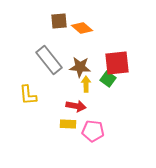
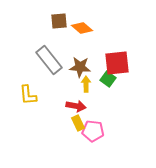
yellow rectangle: moved 10 px right, 1 px up; rotated 63 degrees clockwise
